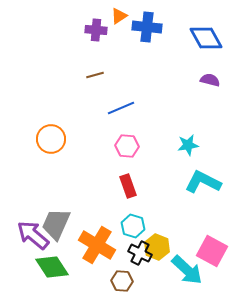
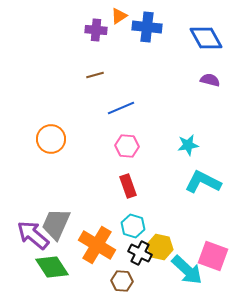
yellow hexagon: moved 3 px right; rotated 10 degrees counterclockwise
pink square: moved 1 px right, 5 px down; rotated 8 degrees counterclockwise
